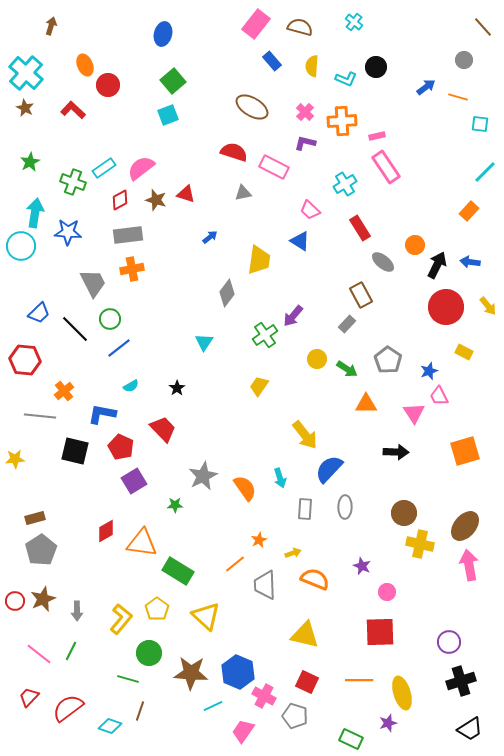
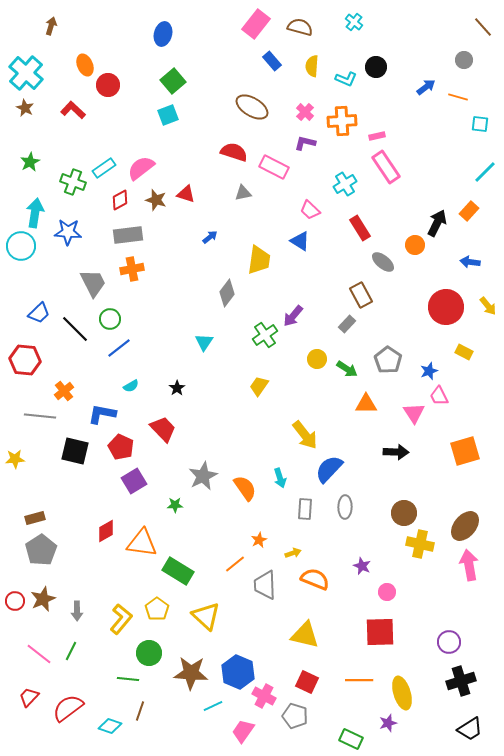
black arrow at (437, 265): moved 42 px up
green line at (128, 679): rotated 10 degrees counterclockwise
